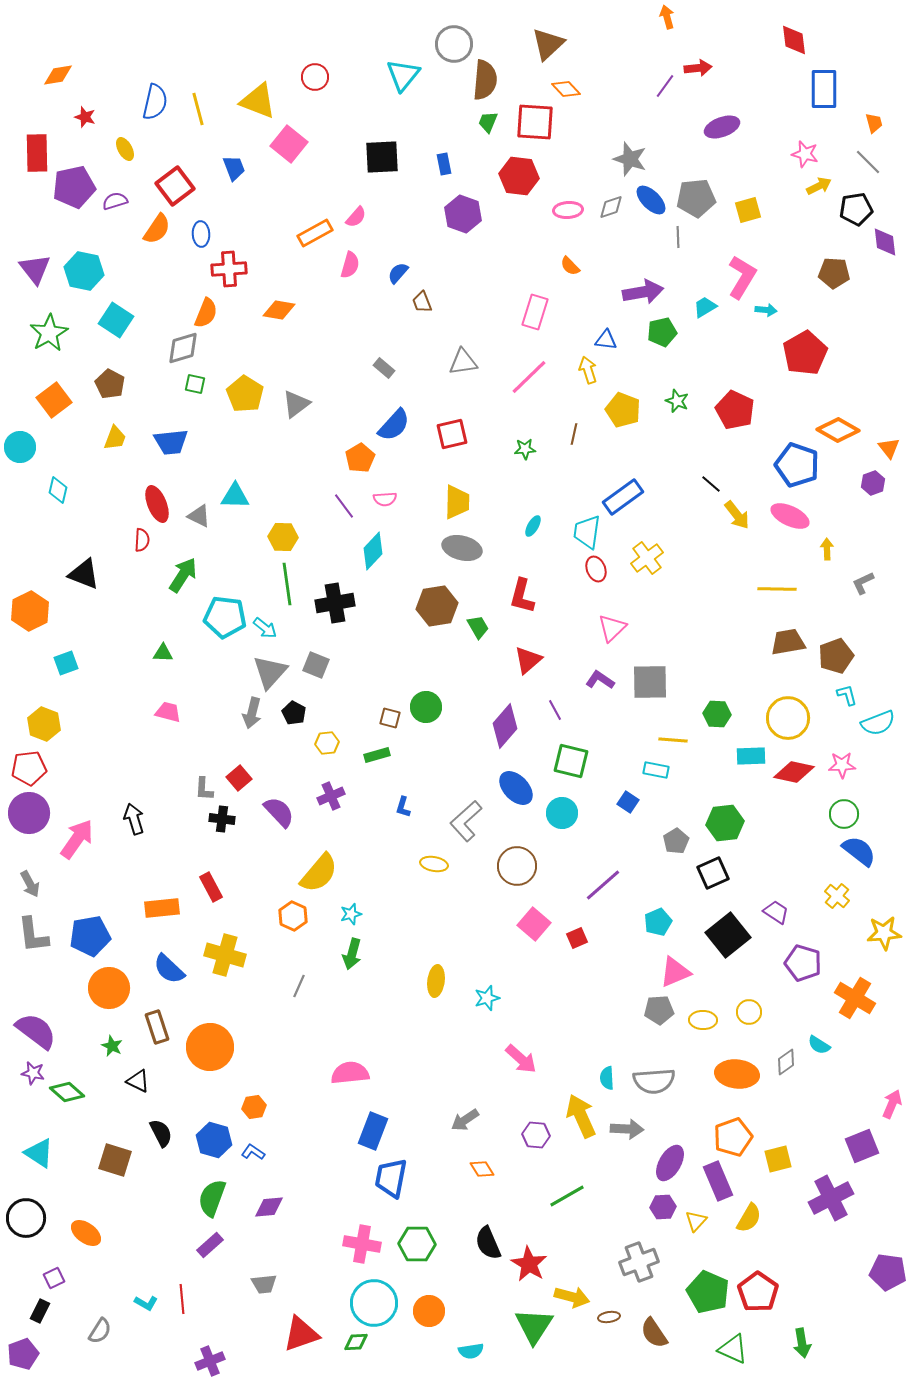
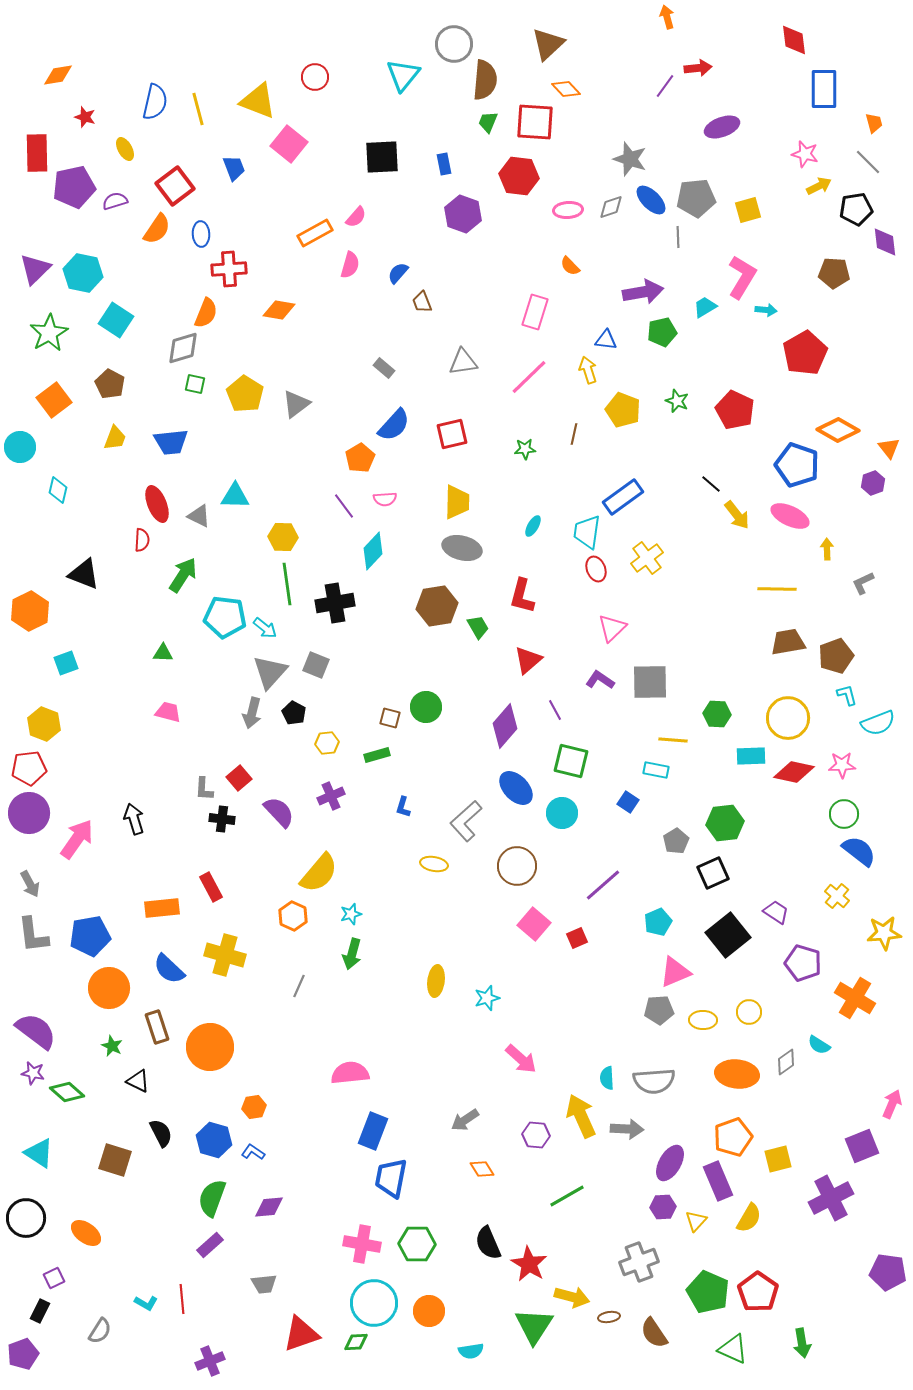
purple triangle at (35, 269): rotated 24 degrees clockwise
cyan hexagon at (84, 271): moved 1 px left, 2 px down
